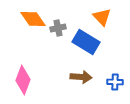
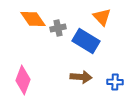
blue rectangle: moved 1 px up
